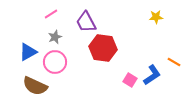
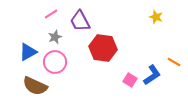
yellow star: rotated 24 degrees clockwise
purple trapezoid: moved 6 px left, 1 px up
